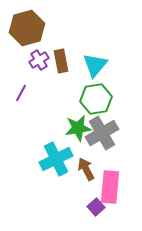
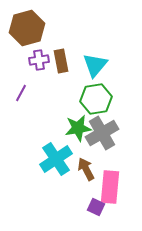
purple cross: rotated 24 degrees clockwise
cyan cross: rotated 8 degrees counterclockwise
purple square: rotated 24 degrees counterclockwise
